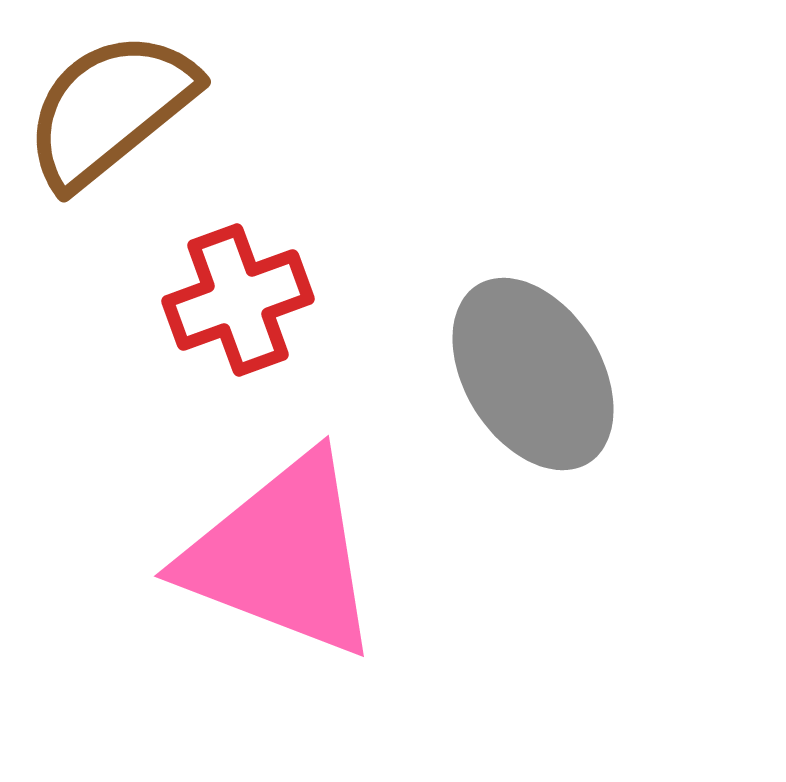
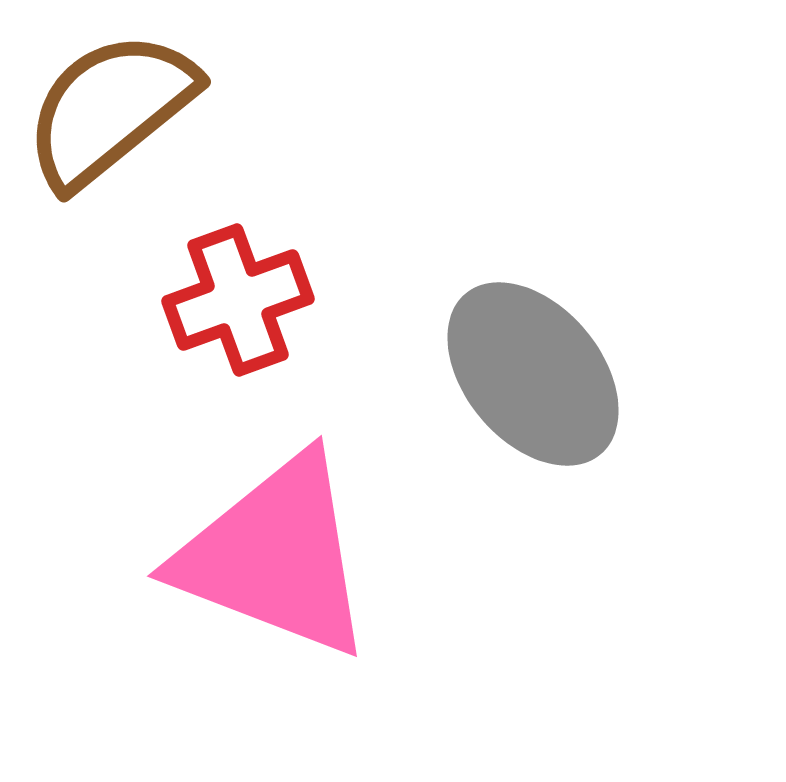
gray ellipse: rotated 8 degrees counterclockwise
pink triangle: moved 7 px left
